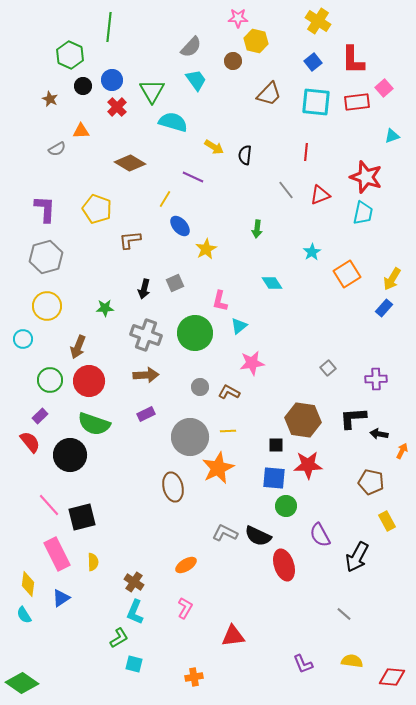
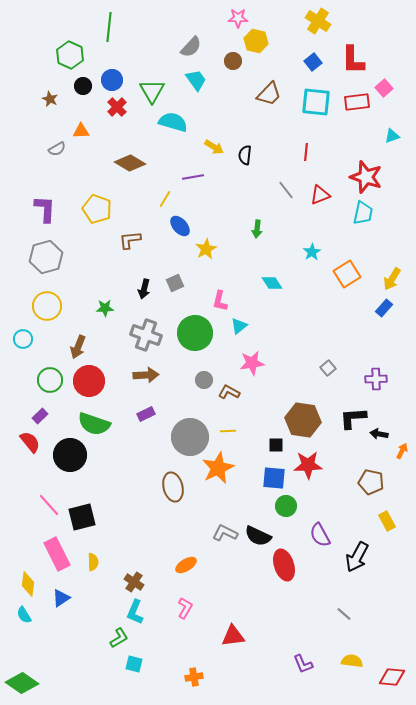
purple line at (193, 177): rotated 35 degrees counterclockwise
gray circle at (200, 387): moved 4 px right, 7 px up
